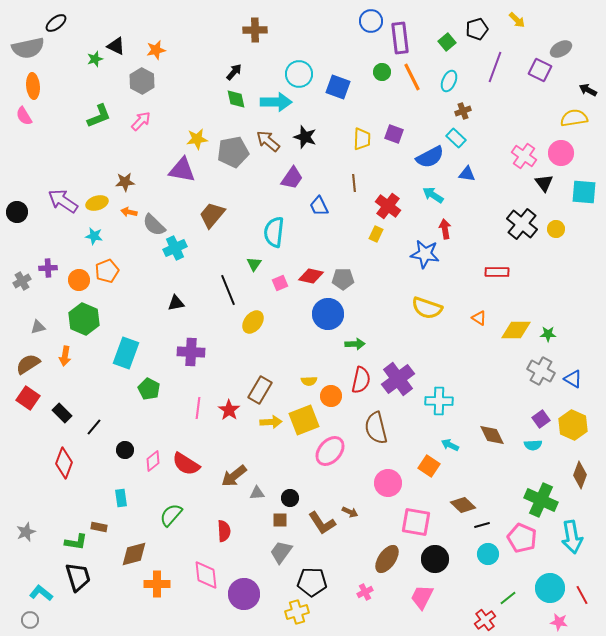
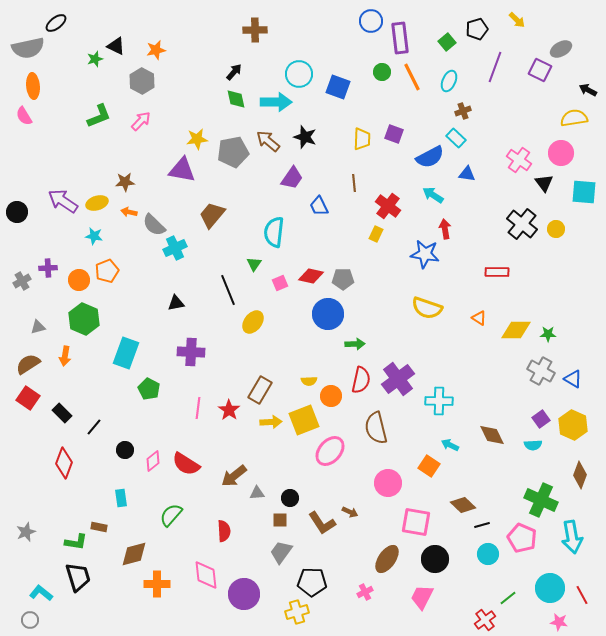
pink cross at (524, 156): moved 5 px left, 4 px down
